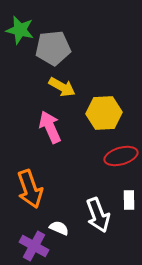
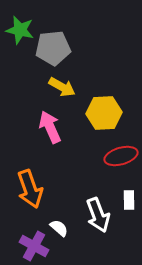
white semicircle: rotated 18 degrees clockwise
